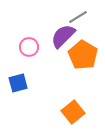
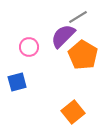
blue square: moved 1 px left, 1 px up
